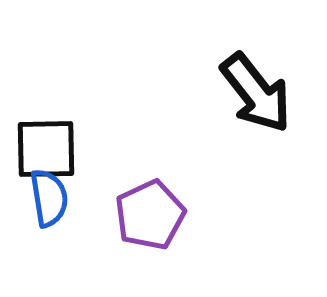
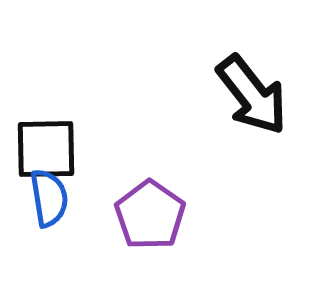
black arrow: moved 4 px left, 2 px down
purple pentagon: rotated 12 degrees counterclockwise
